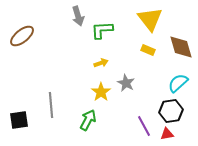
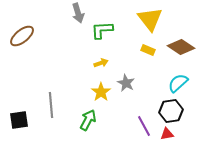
gray arrow: moved 3 px up
brown diamond: rotated 40 degrees counterclockwise
